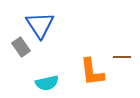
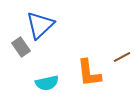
blue triangle: rotated 20 degrees clockwise
brown line: rotated 30 degrees counterclockwise
orange L-shape: moved 3 px left, 1 px down
